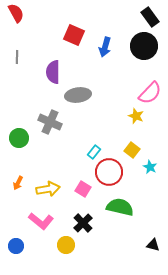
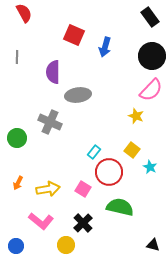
red semicircle: moved 8 px right
black circle: moved 8 px right, 10 px down
pink semicircle: moved 1 px right, 3 px up
green circle: moved 2 px left
